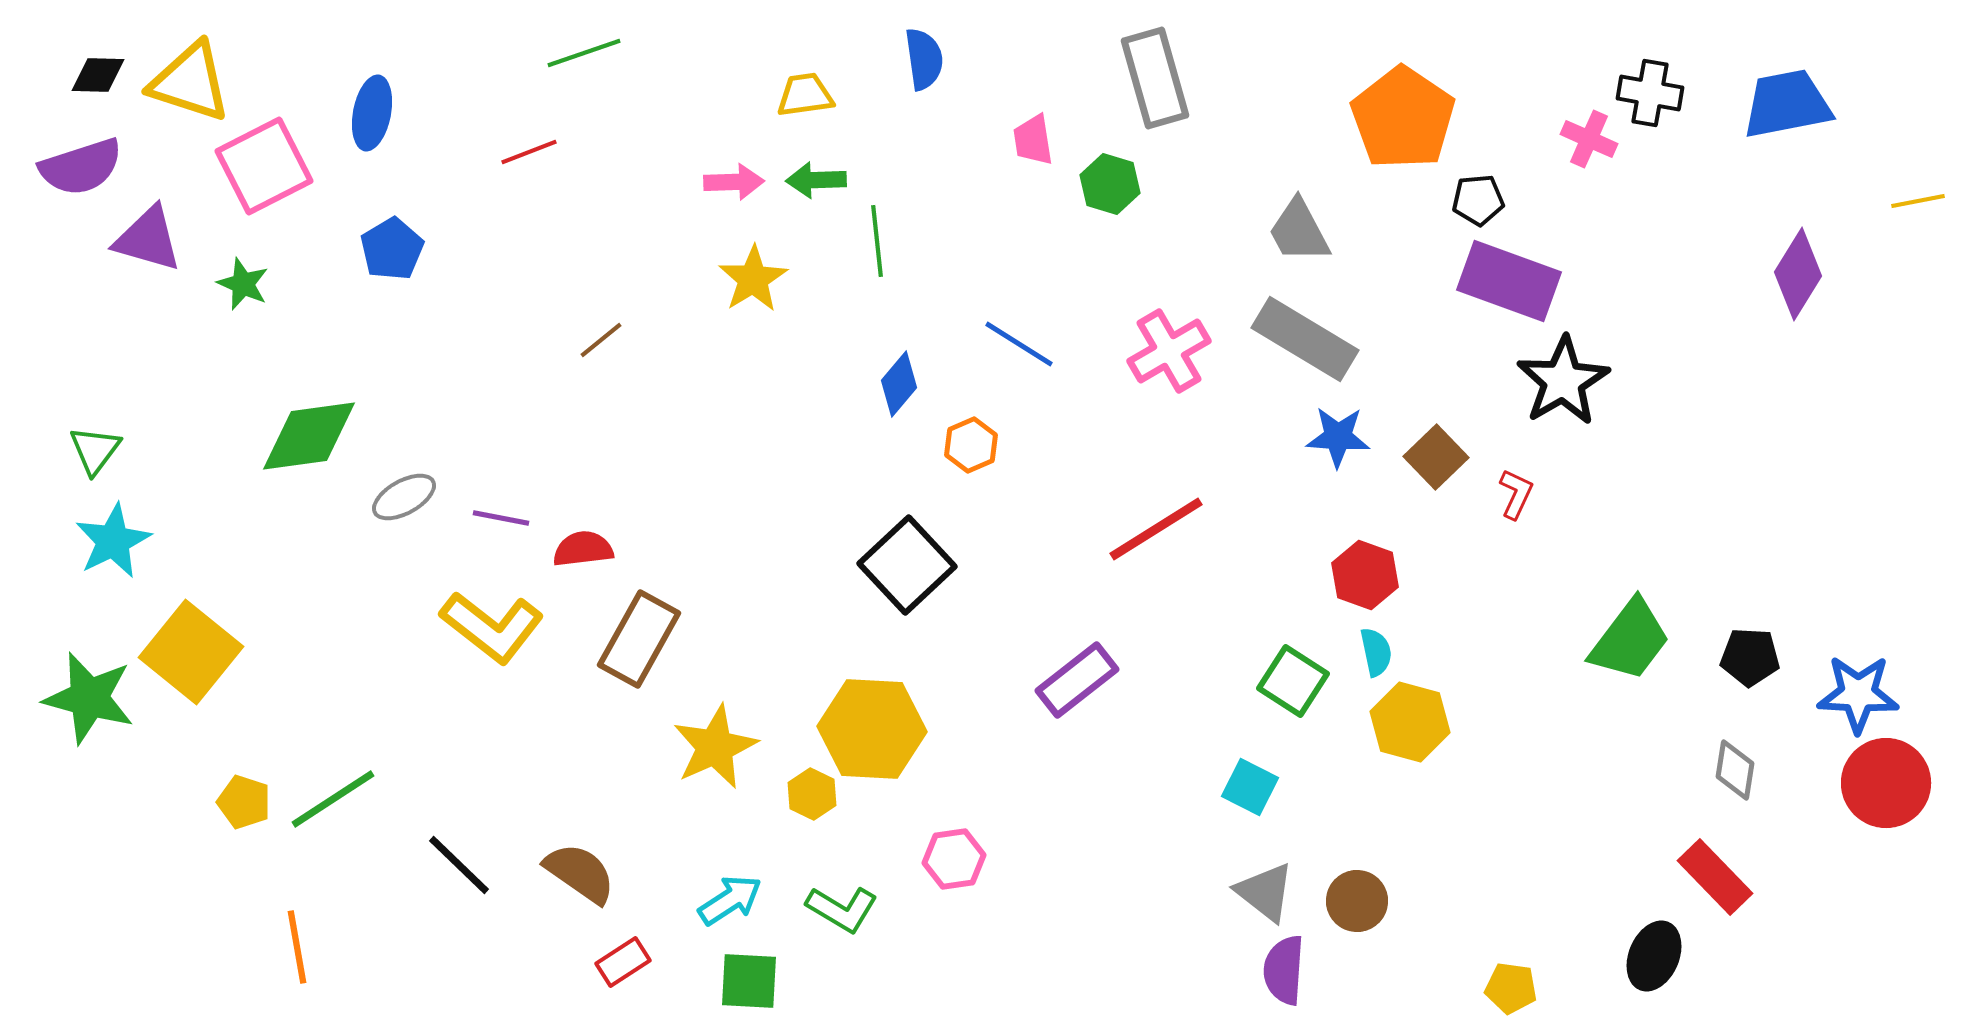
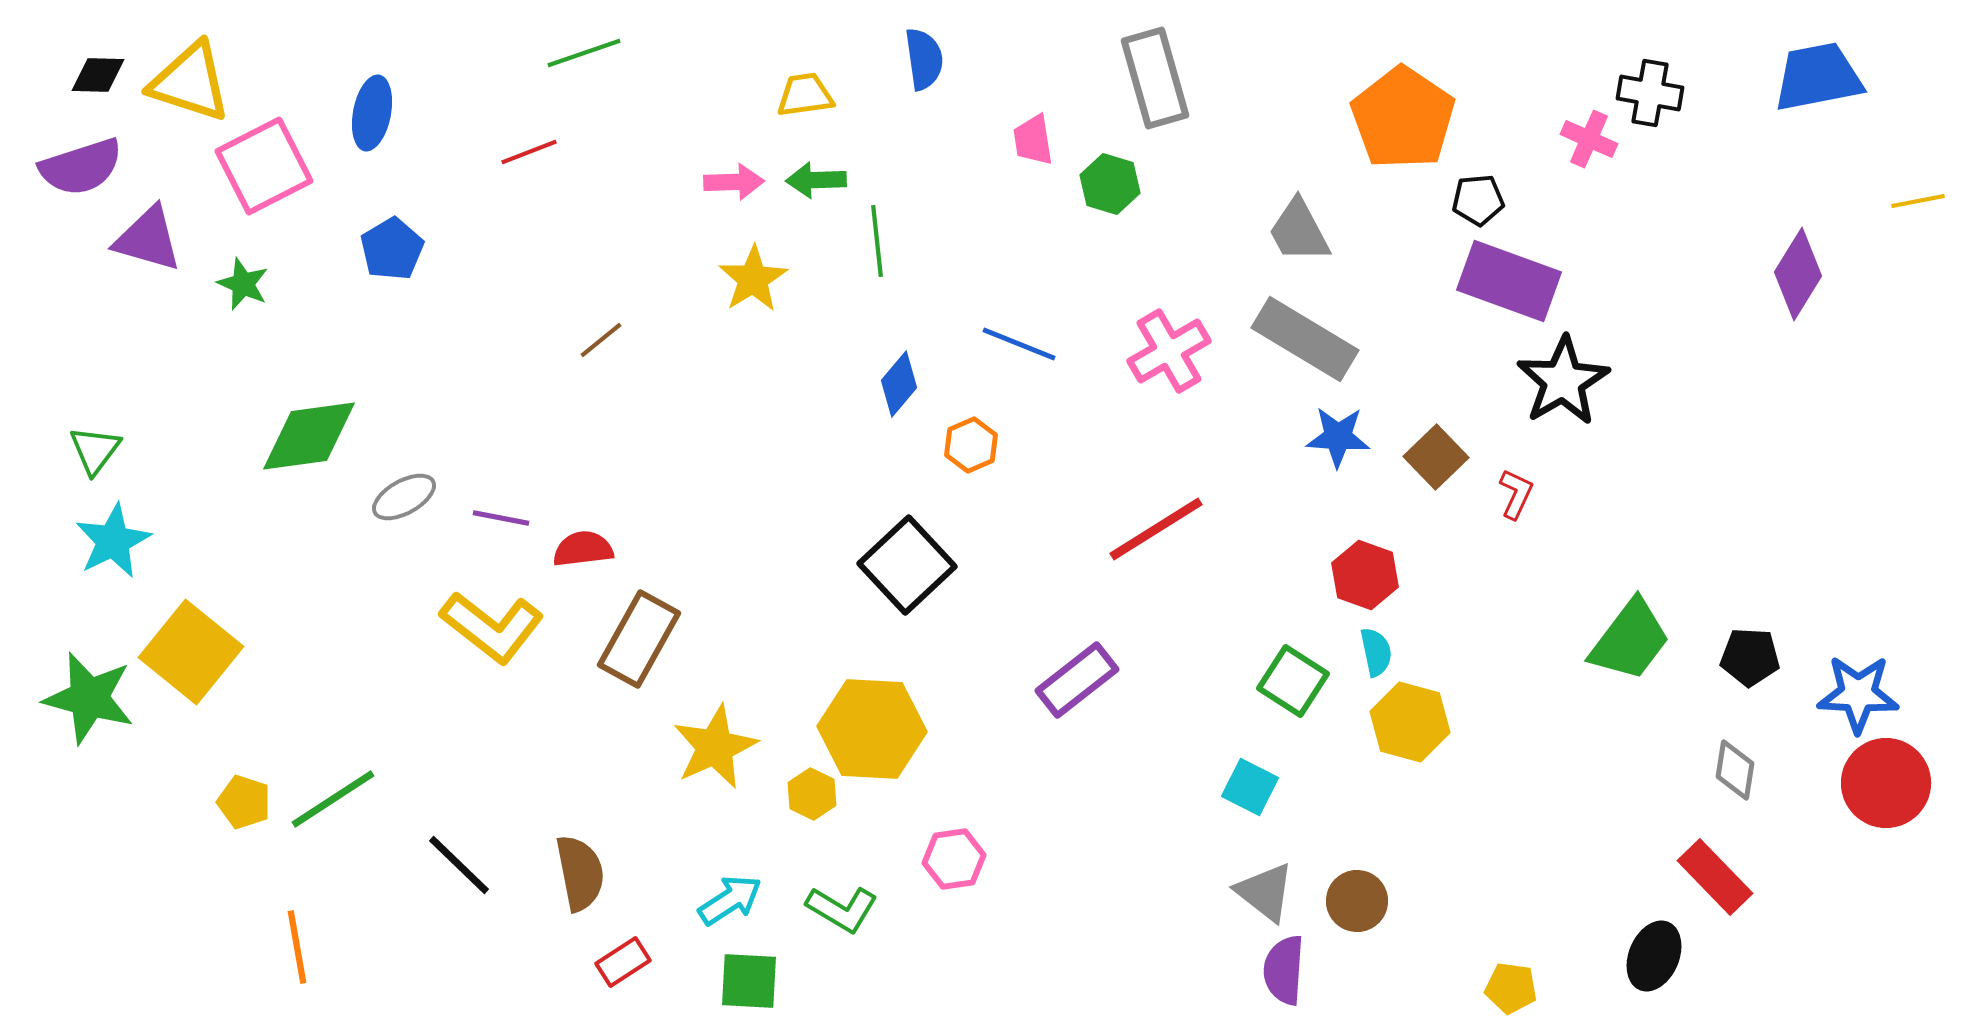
blue trapezoid at (1787, 104): moved 31 px right, 27 px up
blue line at (1019, 344): rotated 10 degrees counterclockwise
brown semicircle at (580, 873): rotated 44 degrees clockwise
